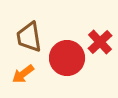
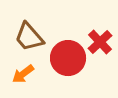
brown trapezoid: rotated 32 degrees counterclockwise
red circle: moved 1 px right
